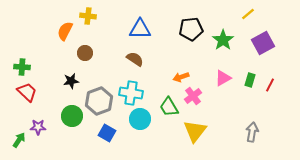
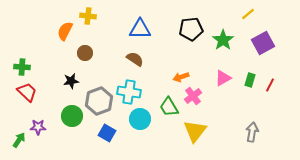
cyan cross: moved 2 px left, 1 px up
